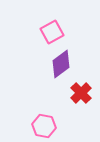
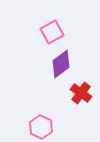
red cross: rotated 10 degrees counterclockwise
pink hexagon: moved 3 px left, 1 px down; rotated 15 degrees clockwise
